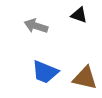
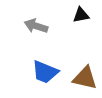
black triangle: moved 2 px right; rotated 30 degrees counterclockwise
